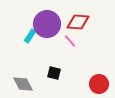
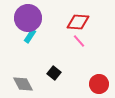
purple circle: moved 19 px left, 6 px up
pink line: moved 9 px right
black square: rotated 24 degrees clockwise
